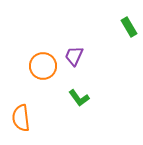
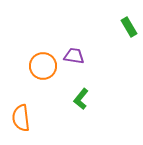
purple trapezoid: rotated 75 degrees clockwise
green L-shape: moved 2 px right, 1 px down; rotated 75 degrees clockwise
